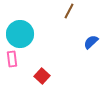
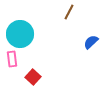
brown line: moved 1 px down
red square: moved 9 px left, 1 px down
